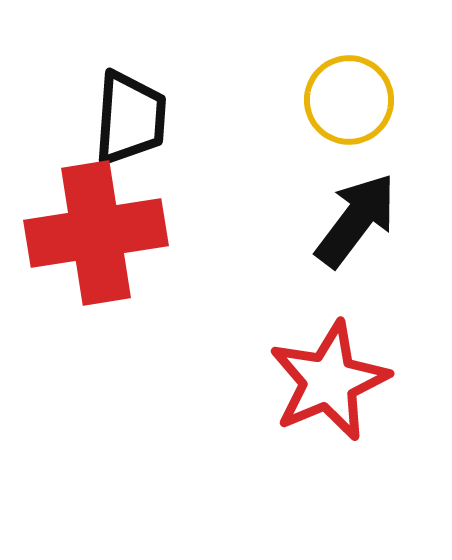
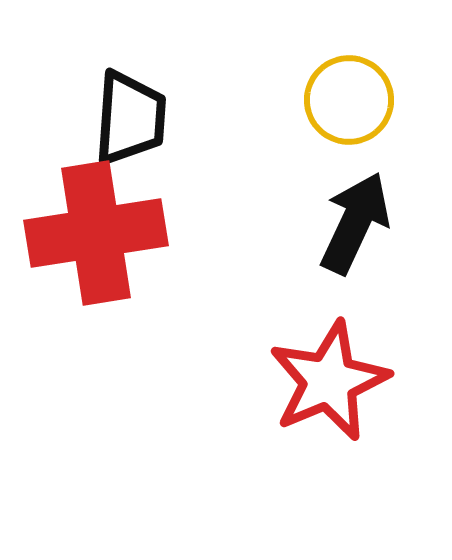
black arrow: moved 1 px left, 3 px down; rotated 12 degrees counterclockwise
